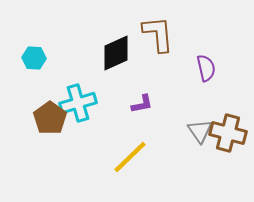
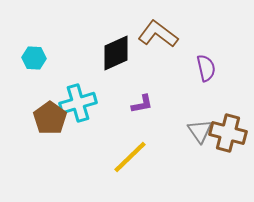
brown L-shape: rotated 48 degrees counterclockwise
